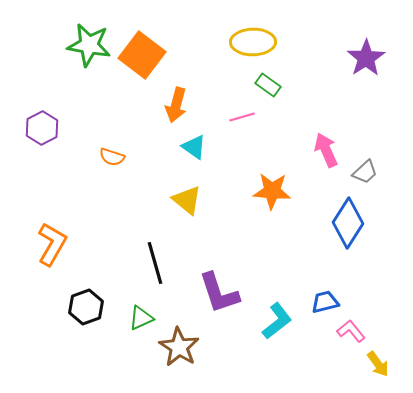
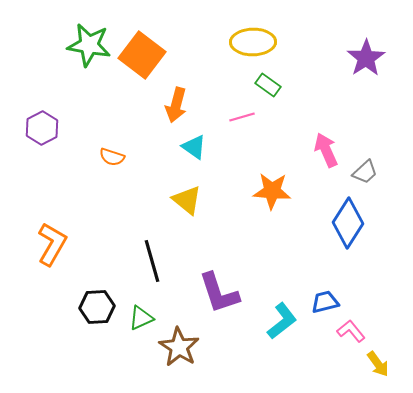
black line: moved 3 px left, 2 px up
black hexagon: moved 11 px right; rotated 16 degrees clockwise
cyan L-shape: moved 5 px right
